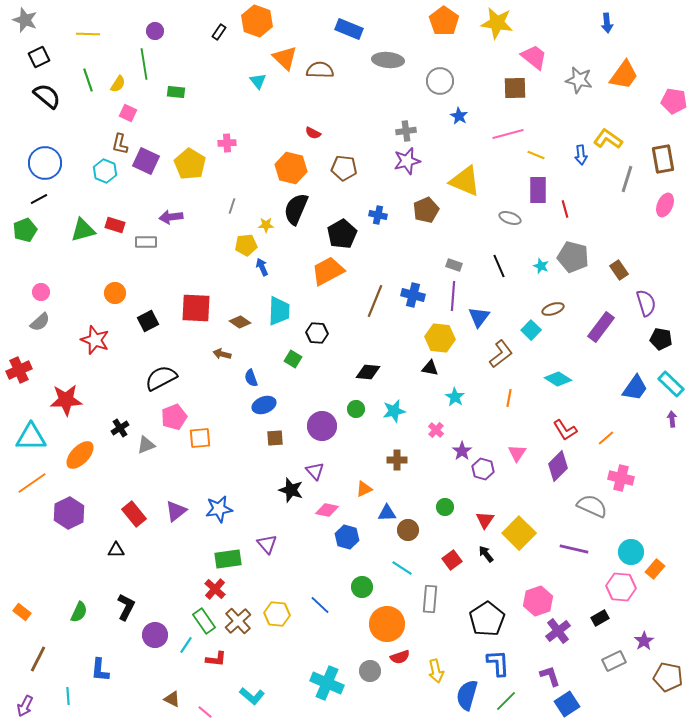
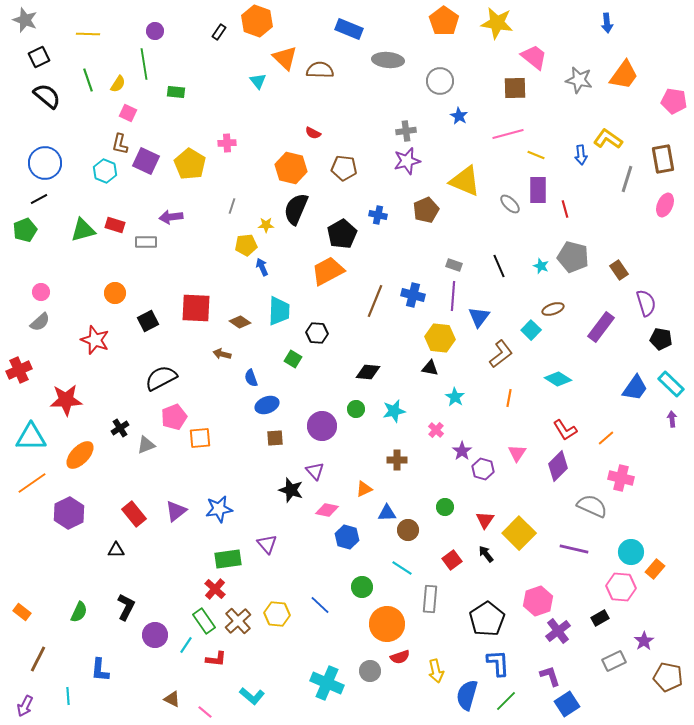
gray ellipse at (510, 218): moved 14 px up; rotated 25 degrees clockwise
blue ellipse at (264, 405): moved 3 px right
